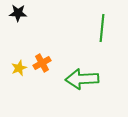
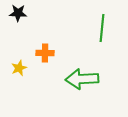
orange cross: moved 3 px right, 10 px up; rotated 30 degrees clockwise
